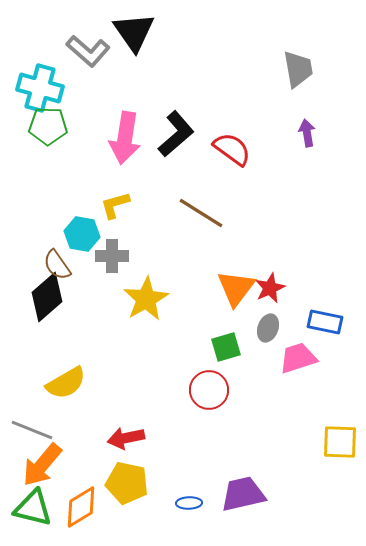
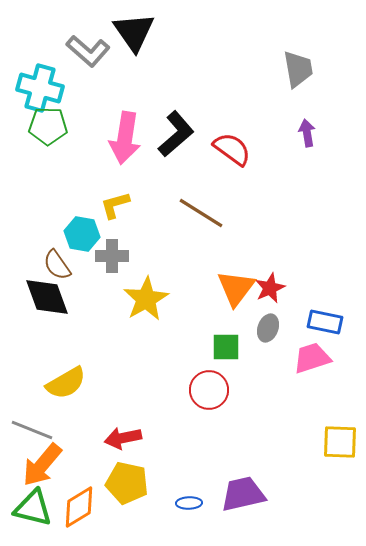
black diamond: rotated 69 degrees counterclockwise
green square: rotated 16 degrees clockwise
pink trapezoid: moved 14 px right
red arrow: moved 3 px left
orange diamond: moved 2 px left
